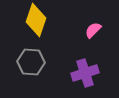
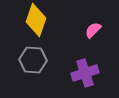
gray hexagon: moved 2 px right, 2 px up
